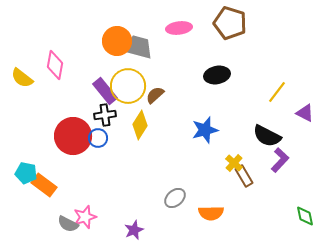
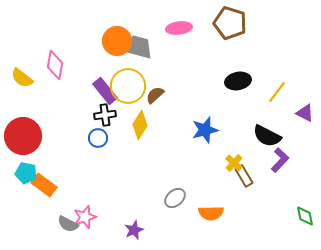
black ellipse: moved 21 px right, 6 px down
red circle: moved 50 px left
